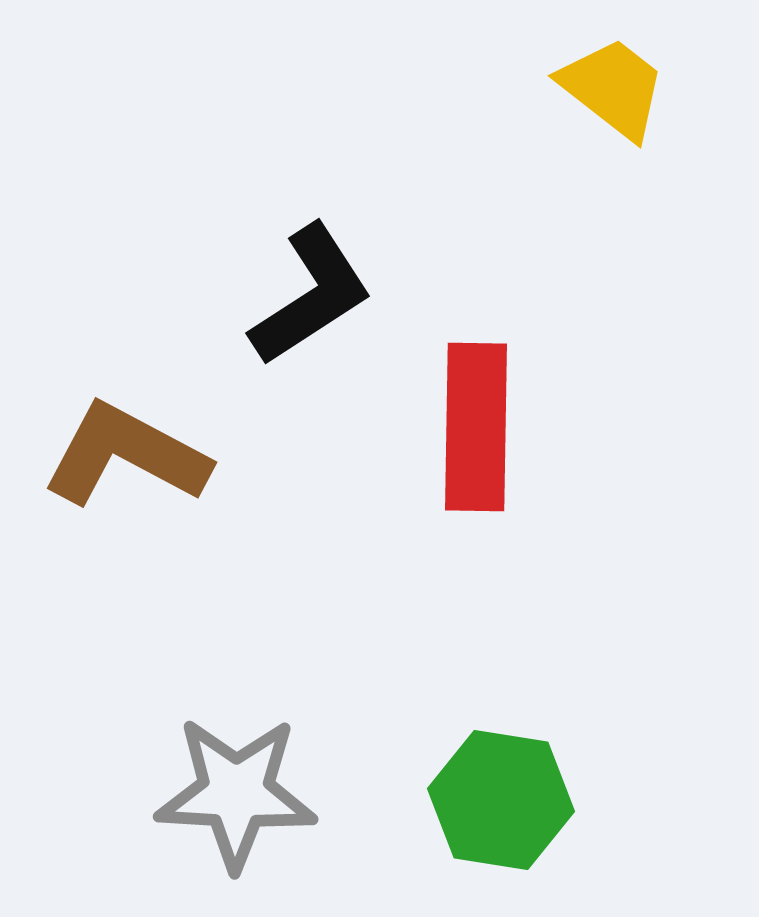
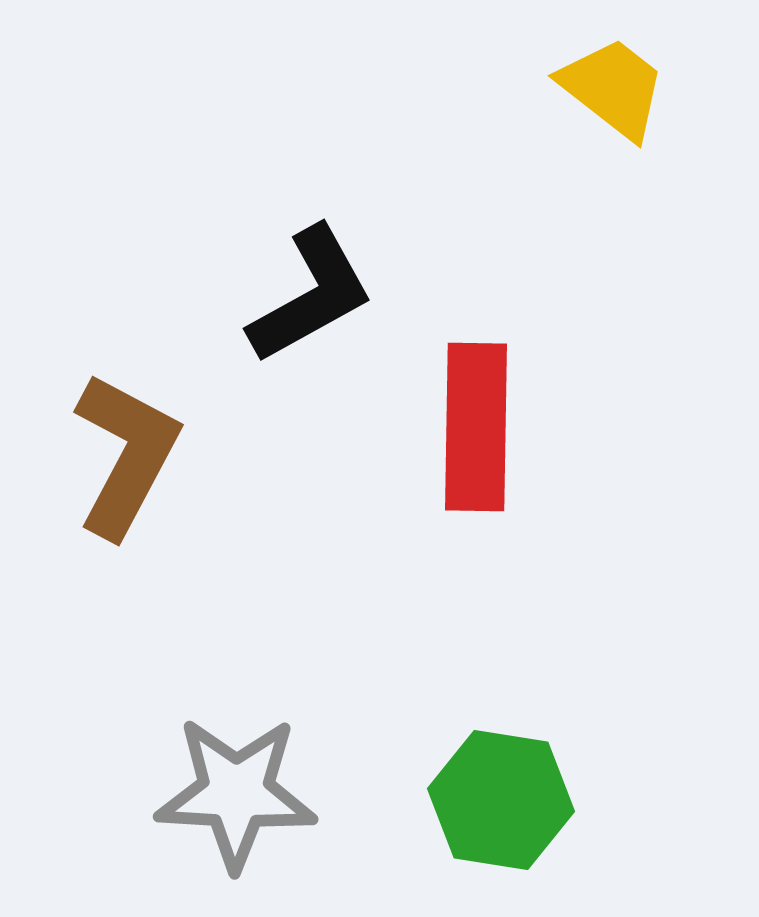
black L-shape: rotated 4 degrees clockwise
brown L-shape: rotated 90 degrees clockwise
